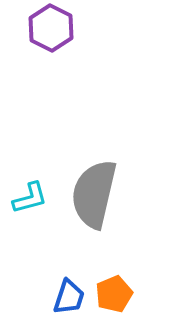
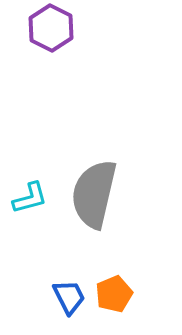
blue trapezoid: rotated 45 degrees counterclockwise
